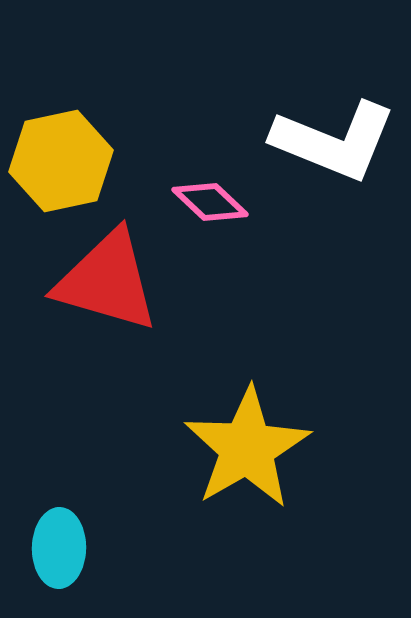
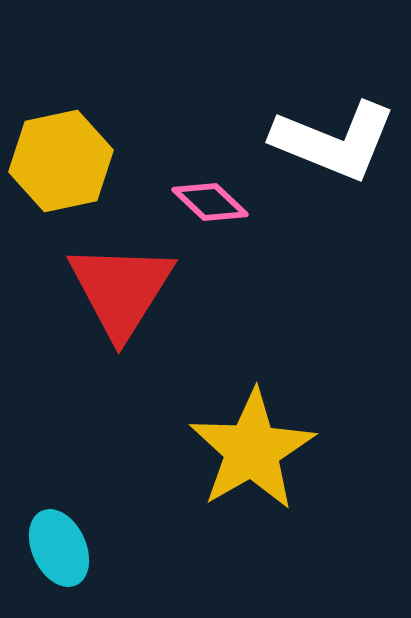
red triangle: moved 14 px right, 9 px down; rotated 46 degrees clockwise
yellow star: moved 5 px right, 2 px down
cyan ellipse: rotated 26 degrees counterclockwise
